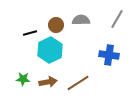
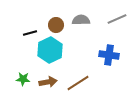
gray line: rotated 36 degrees clockwise
